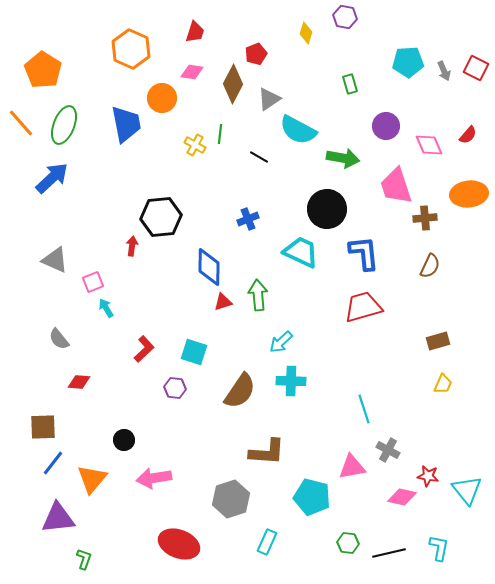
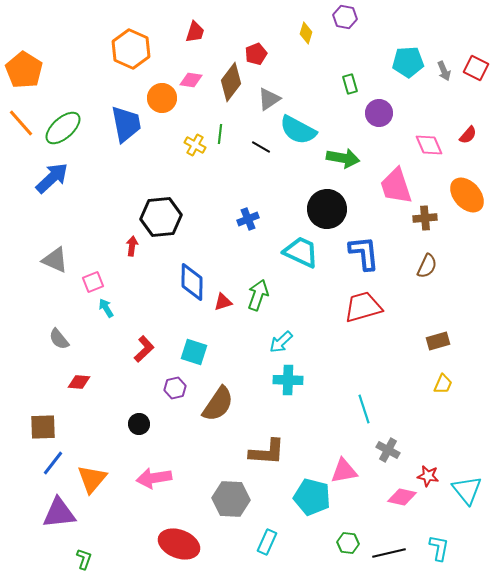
orange pentagon at (43, 70): moved 19 px left
pink diamond at (192, 72): moved 1 px left, 8 px down
brown diamond at (233, 84): moved 2 px left, 2 px up; rotated 9 degrees clockwise
green ellipse at (64, 125): moved 1 px left, 3 px down; rotated 27 degrees clockwise
purple circle at (386, 126): moved 7 px left, 13 px up
black line at (259, 157): moved 2 px right, 10 px up
orange ellipse at (469, 194): moved 2 px left, 1 px down; rotated 54 degrees clockwise
brown semicircle at (430, 266): moved 3 px left
blue diamond at (209, 267): moved 17 px left, 15 px down
green arrow at (258, 295): rotated 24 degrees clockwise
cyan cross at (291, 381): moved 3 px left, 1 px up
purple hexagon at (175, 388): rotated 20 degrees counterclockwise
brown semicircle at (240, 391): moved 22 px left, 13 px down
black circle at (124, 440): moved 15 px right, 16 px up
pink triangle at (352, 467): moved 8 px left, 4 px down
gray hexagon at (231, 499): rotated 21 degrees clockwise
purple triangle at (58, 518): moved 1 px right, 5 px up
